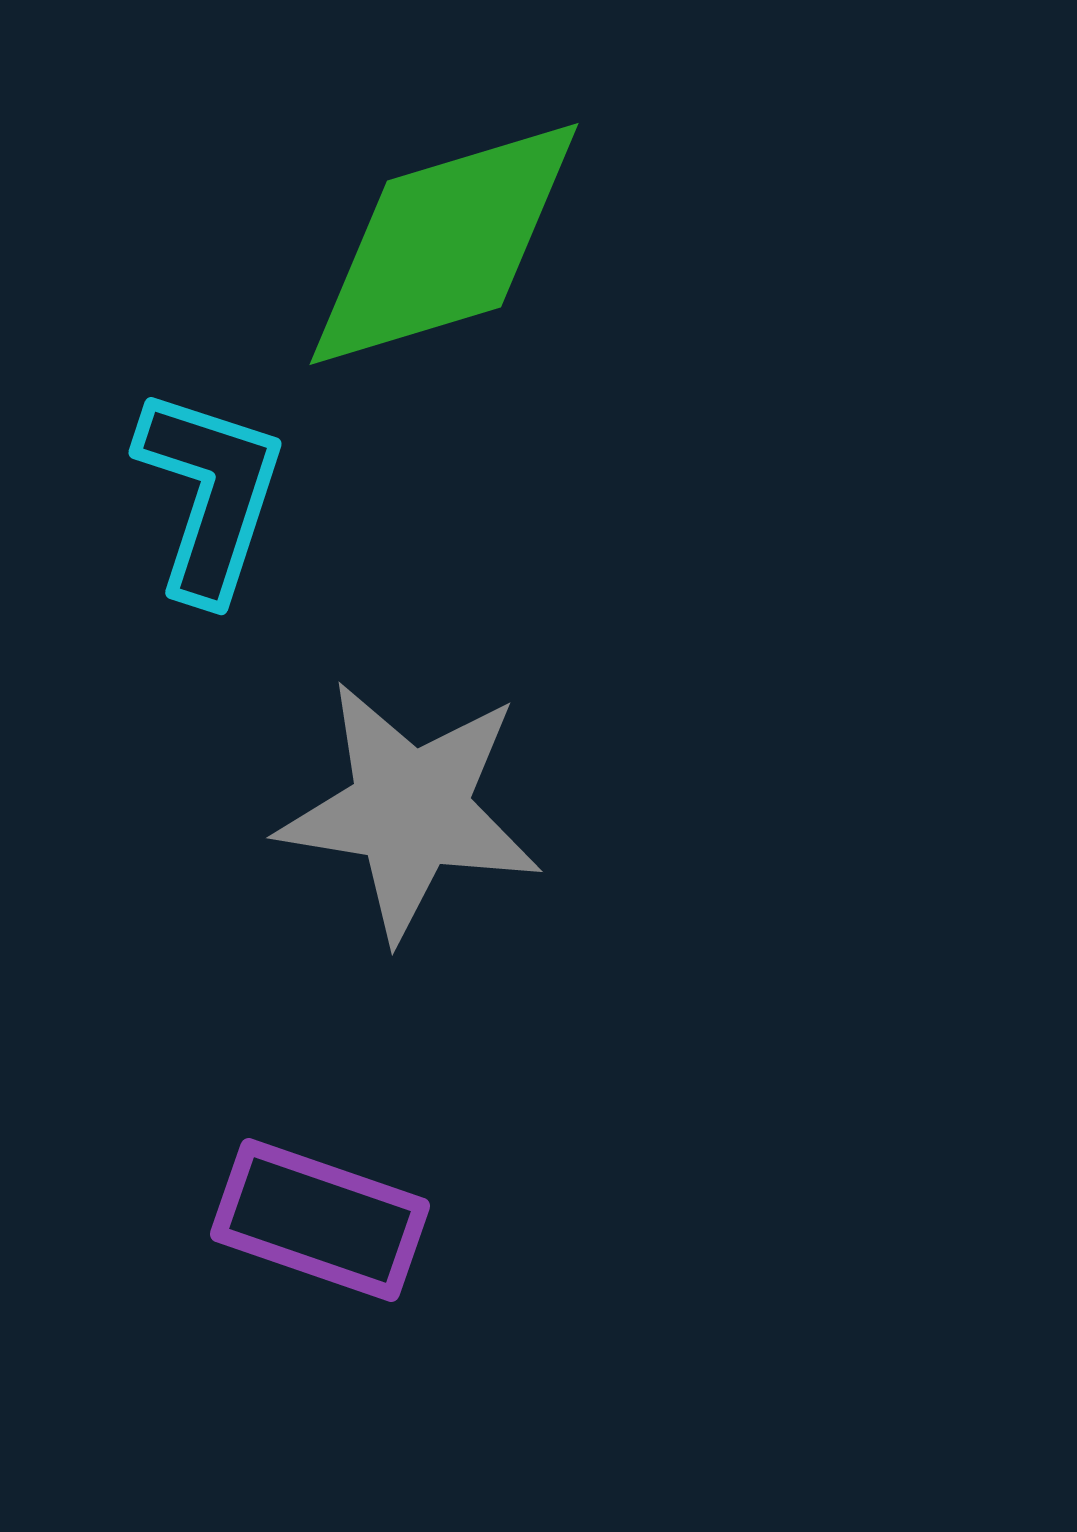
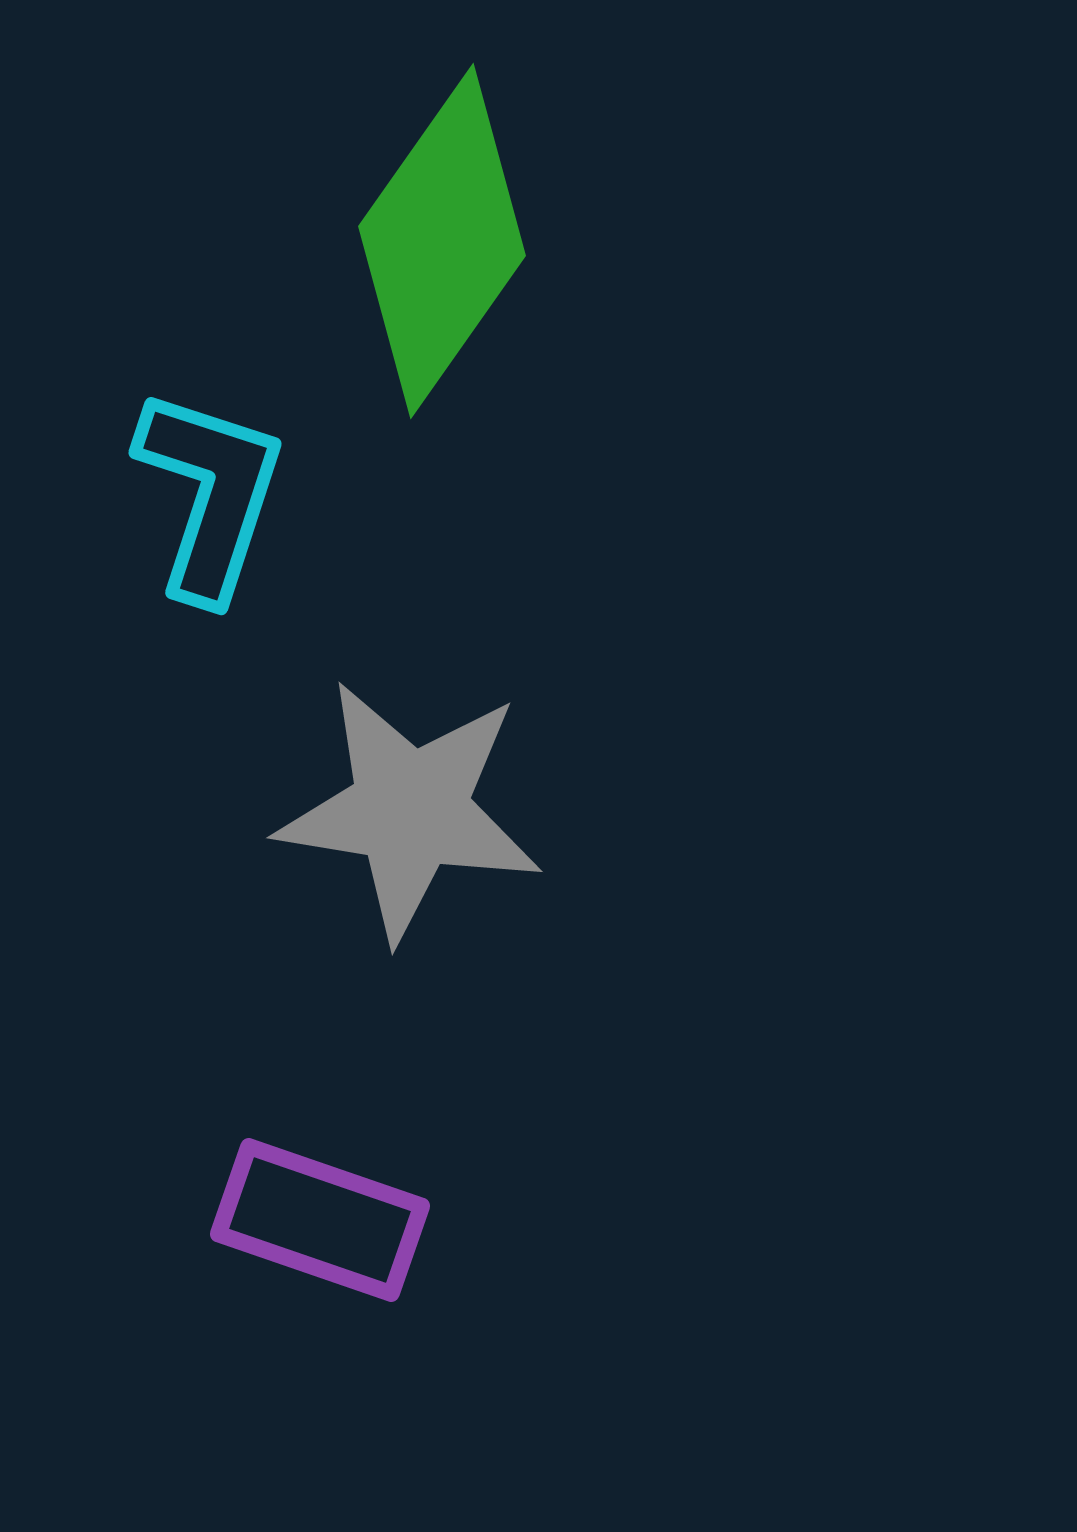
green diamond: moved 2 px left, 3 px up; rotated 38 degrees counterclockwise
